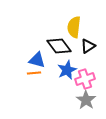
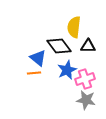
black triangle: rotated 35 degrees clockwise
blue triangle: moved 1 px right, 2 px up; rotated 24 degrees clockwise
gray star: rotated 24 degrees counterclockwise
